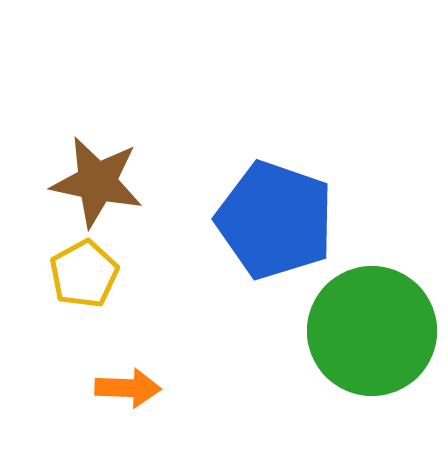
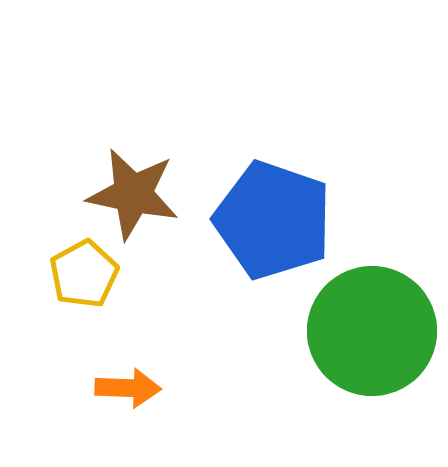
brown star: moved 36 px right, 12 px down
blue pentagon: moved 2 px left
